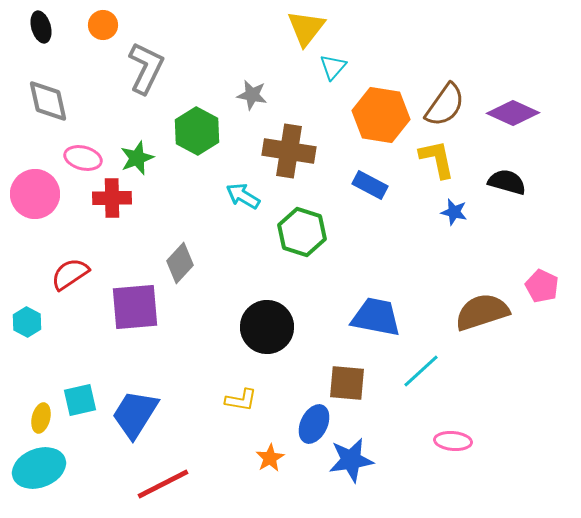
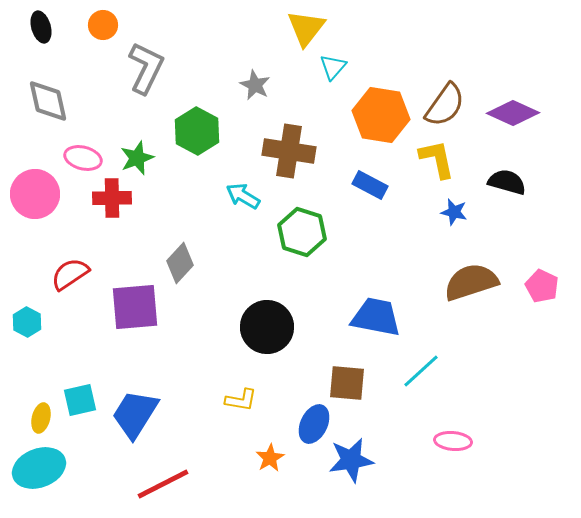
gray star at (252, 95): moved 3 px right, 10 px up; rotated 16 degrees clockwise
brown semicircle at (482, 312): moved 11 px left, 30 px up
